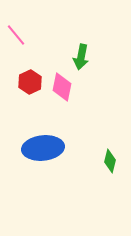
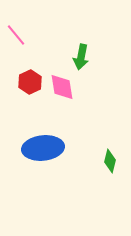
pink diamond: rotated 20 degrees counterclockwise
